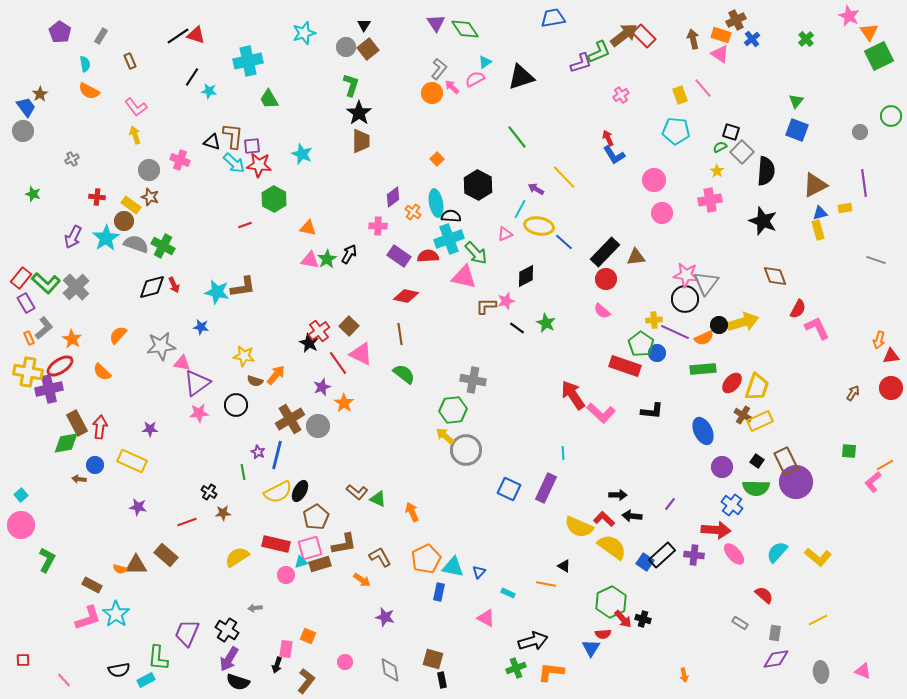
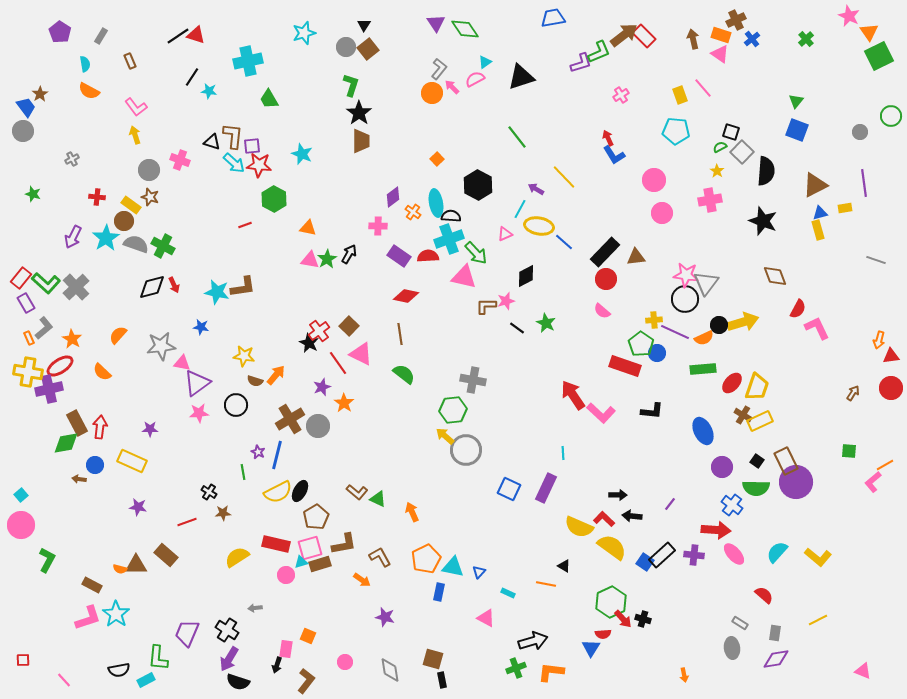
gray ellipse at (821, 672): moved 89 px left, 24 px up
